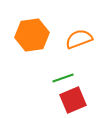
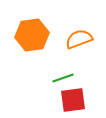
red square: rotated 16 degrees clockwise
